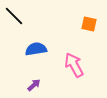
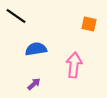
black line: moved 2 px right; rotated 10 degrees counterclockwise
pink arrow: rotated 35 degrees clockwise
purple arrow: moved 1 px up
